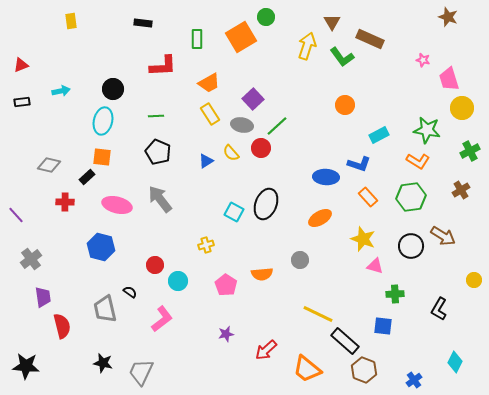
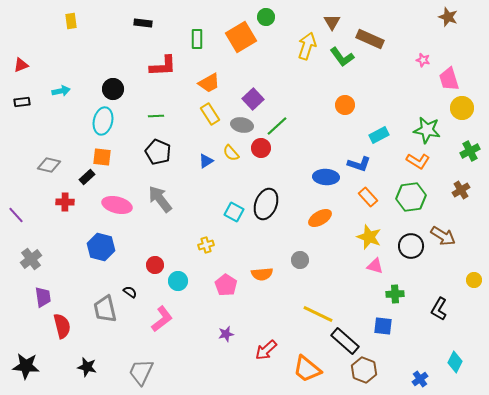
yellow star at (363, 239): moved 6 px right, 2 px up
black star at (103, 363): moved 16 px left, 4 px down
blue cross at (414, 380): moved 6 px right, 1 px up
